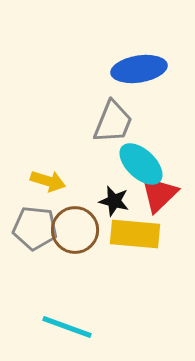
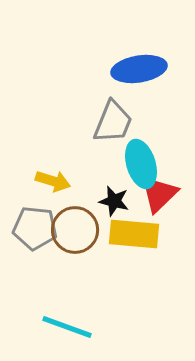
cyan ellipse: rotated 30 degrees clockwise
yellow arrow: moved 5 px right
yellow rectangle: moved 1 px left
